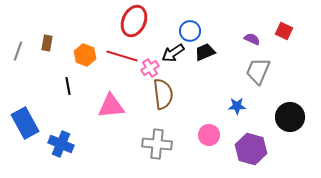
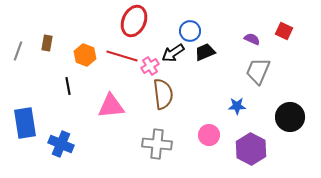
pink cross: moved 2 px up
blue rectangle: rotated 20 degrees clockwise
purple hexagon: rotated 12 degrees clockwise
